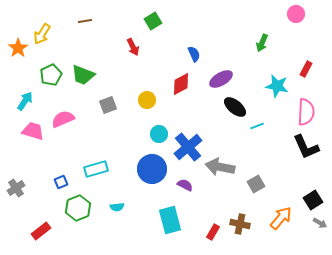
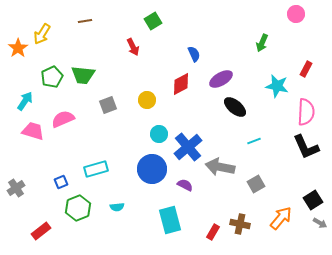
green pentagon at (51, 75): moved 1 px right, 2 px down
green trapezoid at (83, 75): rotated 15 degrees counterclockwise
cyan line at (257, 126): moved 3 px left, 15 px down
